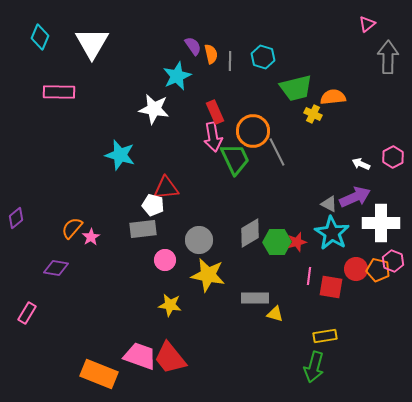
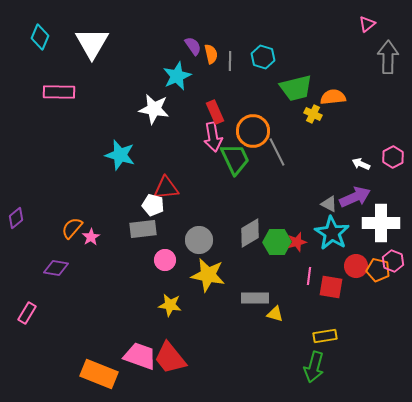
red circle at (356, 269): moved 3 px up
